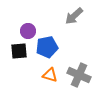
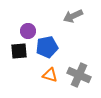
gray arrow: moved 1 px left; rotated 18 degrees clockwise
